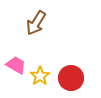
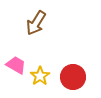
red circle: moved 2 px right, 1 px up
